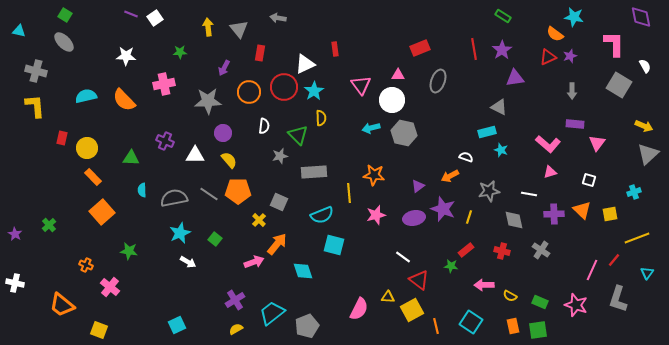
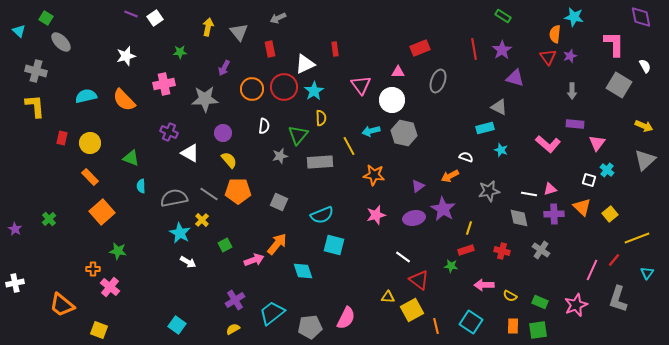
green square at (65, 15): moved 19 px left, 3 px down
gray arrow at (278, 18): rotated 35 degrees counterclockwise
yellow arrow at (208, 27): rotated 18 degrees clockwise
gray triangle at (239, 29): moved 3 px down
cyan triangle at (19, 31): rotated 32 degrees clockwise
orange semicircle at (555, 34): rotated 60 degrees clockwise
gray ellipse at (64, 42): moved 3 px left
red rectangle at (260, 53): moved 10 px right, 4 px up; rotated 21 degrees counterclockwise
white star at (126, 56): rotated 18 degrees counterclockwise
red triangle at (548, 57): rotated 42 degrees counterclockwise
pink triangle at (398, 75): moved 3 px up
purple triangle at (515, 78): rotated 24 degrees clockwise
orange circle at (249, 92): moved 3 px right, 3 px up
gray star at (208, 101): moved 3 px left, 2 px up
cyan arrow at (371, 128): moved 3 px down
cyan rectangle at (487, 132): moved 2 px left, 4 px up
green triangle at (298, 135): rotated 25 degrees clockwise
purple cross at (165, 141): moved 4 px right, 9 px up
yellow circle at (87, 148): moved 3 px right, 5 px up
gray triangle at (648, 154): moved 3 px left, 6 px down
white triangle at (195, 155): moved 5 px left, 2 px up; rotated 30 degrees clockwise
green triangle at (131, 158): rotated 18 degrees clockwise
gray rectangle at (314, 172): moved 6 px right, 10 px up
pink triangle at (550, 172): moved 17 px down
orange rectangle at (93, 177): moved 3 px left
cyan semicircle at (142, 190): moved 1 px left, 4 px up
cyan cross at (634, 192): moved 27 px left, 22 px up; rotated 32 degrees counterclockwise
yellow line at (349, 193): moved 47 px up; rotated 24 degrees counterclockwise
purple star at (443, 209): rotated 10 degrees clockwise
orange triangle at (582, 210): moved 3 px up
yellow square at (610, 214): rotated 28 degrees counterclockwise
yellow line at (469, 217): moved 11 px down
yellow cross at (259, 220): moved 57 px left
gray diamond at (514, 220): moved 5 px right, 2 px up
green cross at (49, 225): moved 6 px up
cyan star at (180, 233): rotated 20 degrees counterclockwise
purple star at (15, 234): moved 5 px up
green square at (215, 239): moved 10 px right, 6 px down; rotated 24 degrees clockwise
red rectangle at (466, 250): rotated 21 degrees clockwise
green star at (129, 251): moved 11 px left
pink arrow at (254, 262): moved 2 px up
orange cross at (86, 265): moved 7 px right, 4 px down; rotated 24 degrees counterclockwise
white cross at (15, 283): rotated 24 degrees counterclockwise
pink star at (576, 305): rotated 30 degrees clockwise
pink semicircle at (359, 309): moved 13 px left, 9 px down
cyan square at (177, 325): rotated 30 degrees counterclockwise
gray pentagon at (307, 326): moved 3 px right, 1 px down; rotated 15 degrees clockwise
orange rectangle at (513, 326): rotated 14 degrees clockwise
yellow semicircle at (236, 329): moved 3 px left
